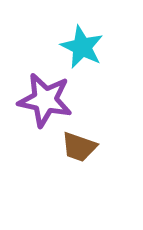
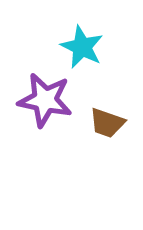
brown trapezoid: moved 28 px right, 24 px up
